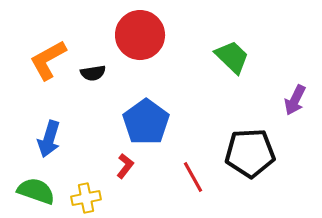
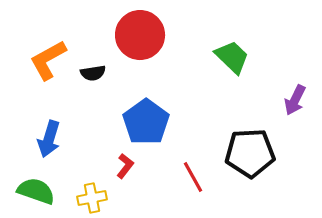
yellow cross: moved 6 px right
